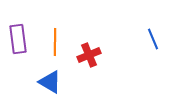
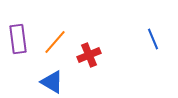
orange line: rotated 40 degrees clockwise
blue triangle: moved 2 px right
